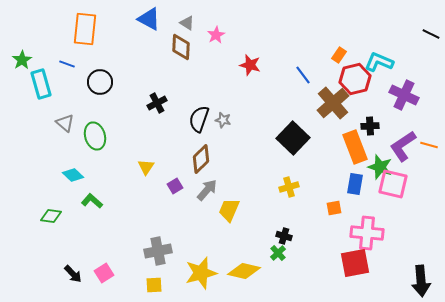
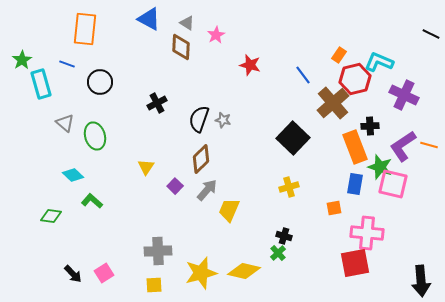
purple square at (175, 186): rotated 14 degrees counterclockwise
gray cross at (158, 251): rotated 8 degrees clockwise
